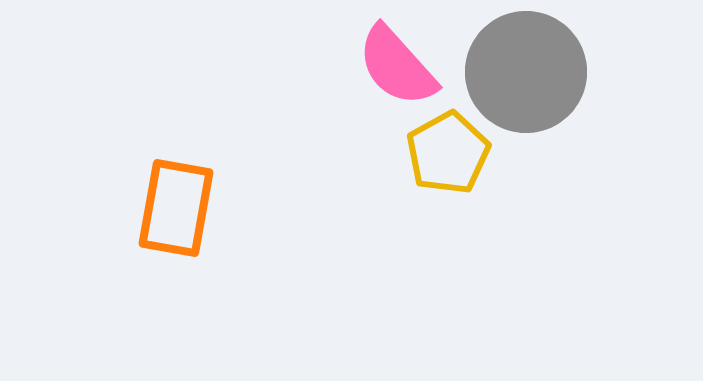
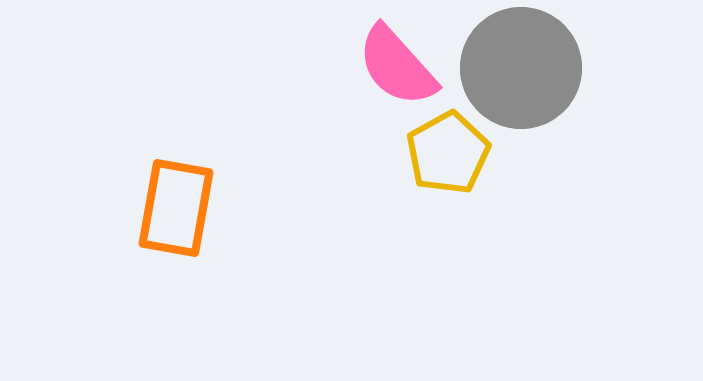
gray circle: moved 5 px left, 4 px up
